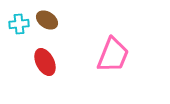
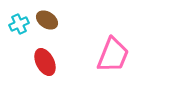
cyan cross: rotated 18 degrees counterclockwise
